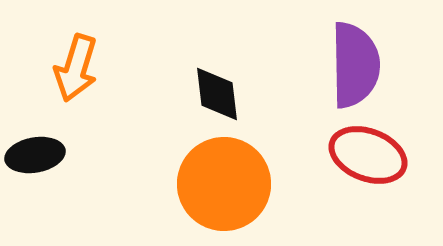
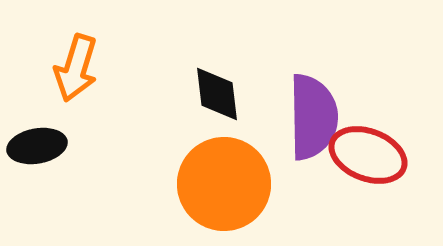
purple semicircle: moved 42 px left, 52 px down
black ellipse: moved 2 px right, 9 px up
